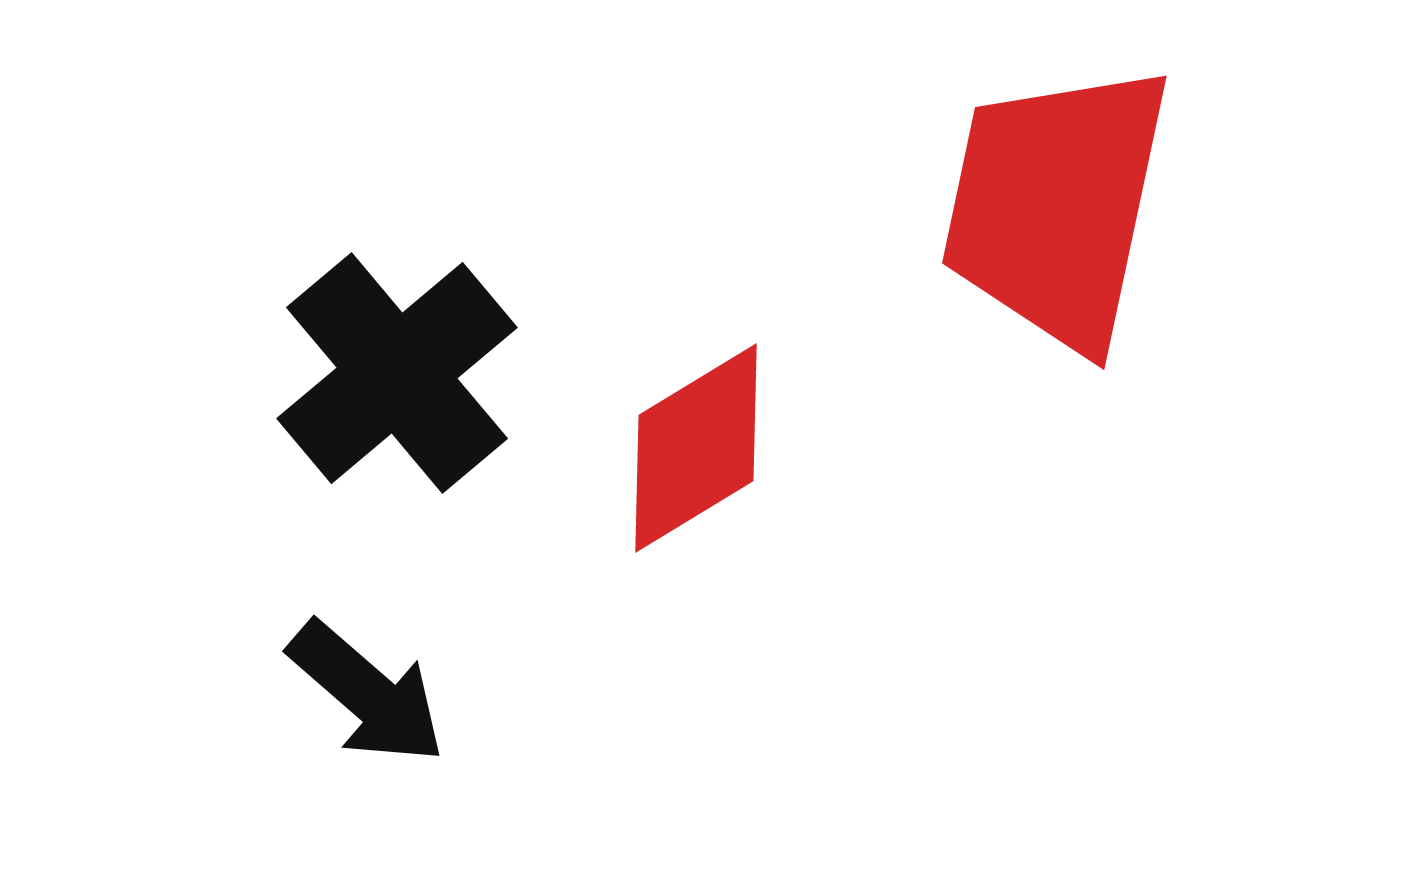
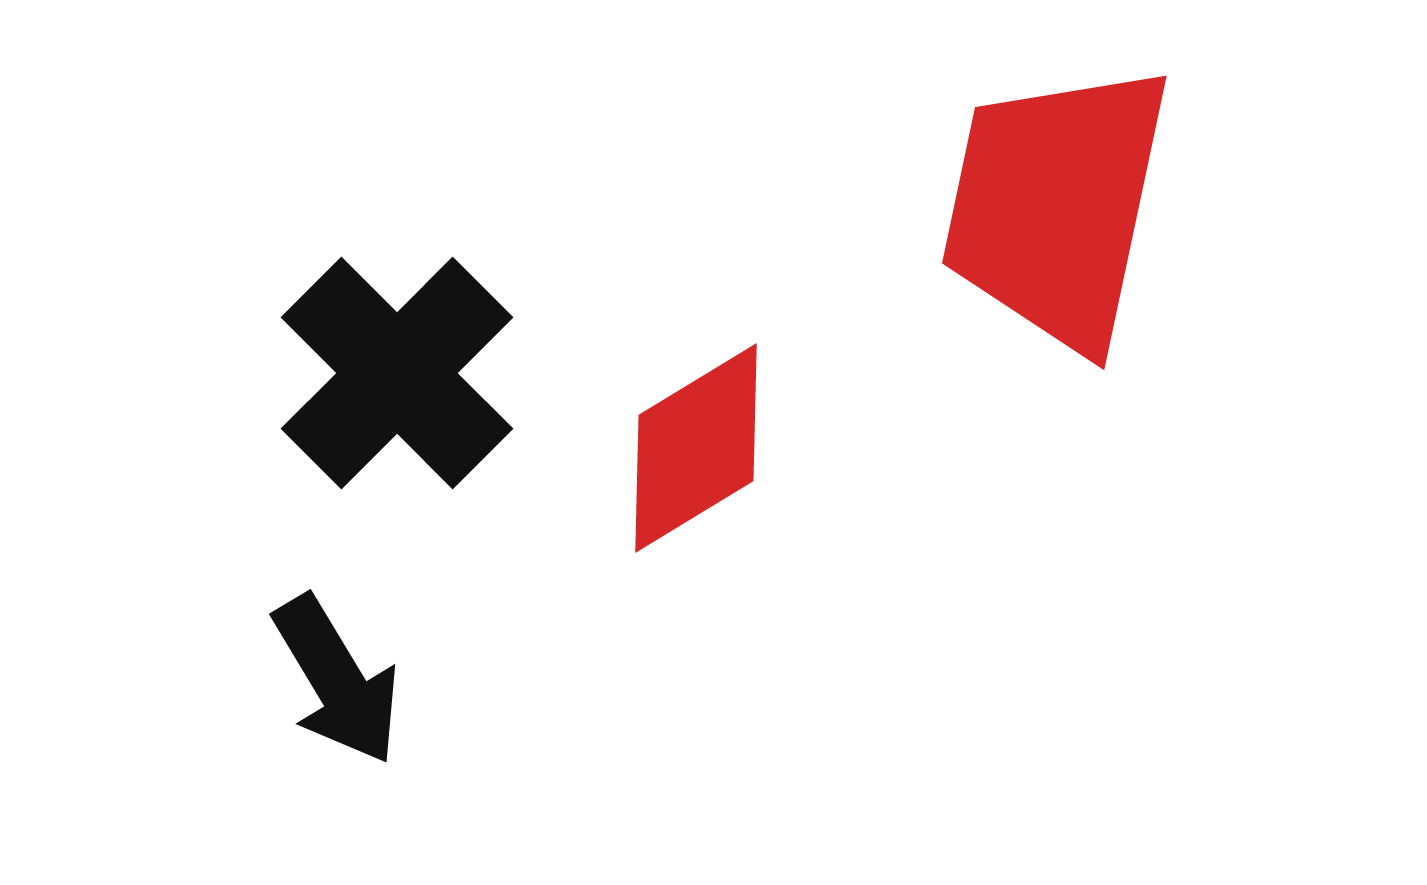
black cross: rotated 5 degrees counterclockwise
black arrow: moved 30 px left, 13 px up; rotated 18 degrees clockwise
